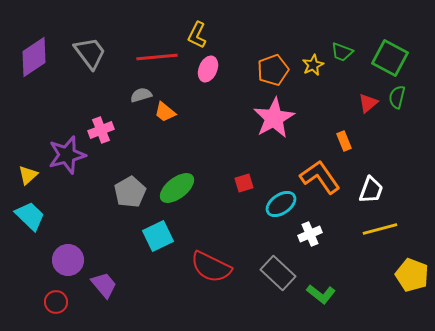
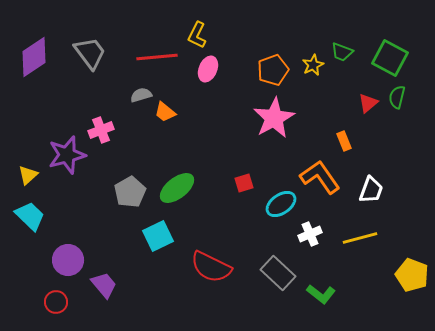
yellow line: moved 20 px left, 9 px down
